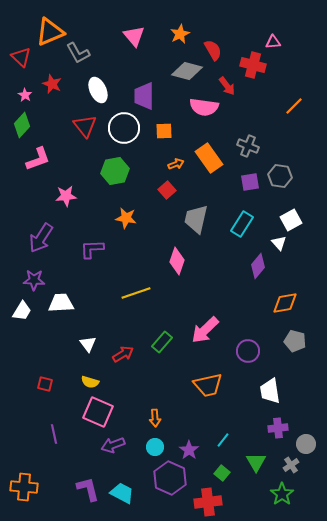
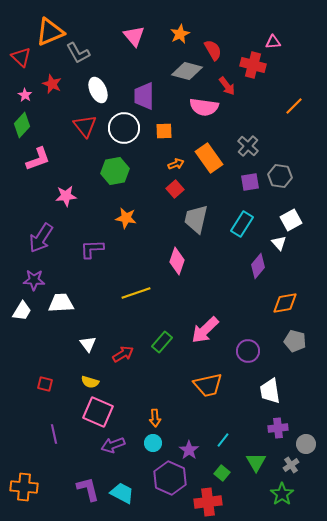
gray cross at (248, 146): rotated 20 degrees clockwise
red square at (167, 190): moved 8 px right, 1 px up
cyan circle at (155, 447): moved 2 px left, 4 px up
